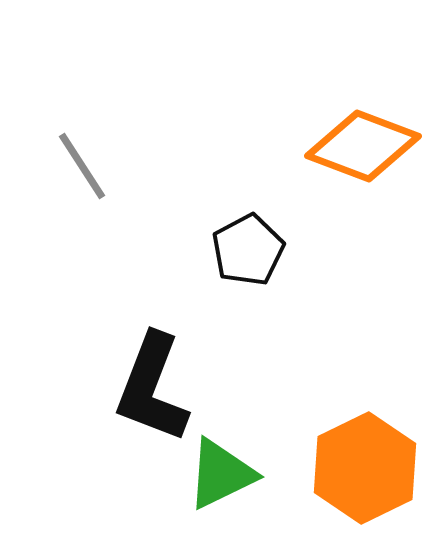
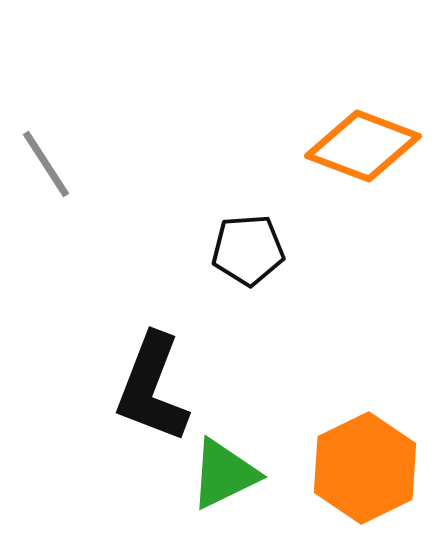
gray line: moved 36 px left, 2 px up
black pentagon: rotated 24 degrees clockwise
green triangle: moved 3 px right
